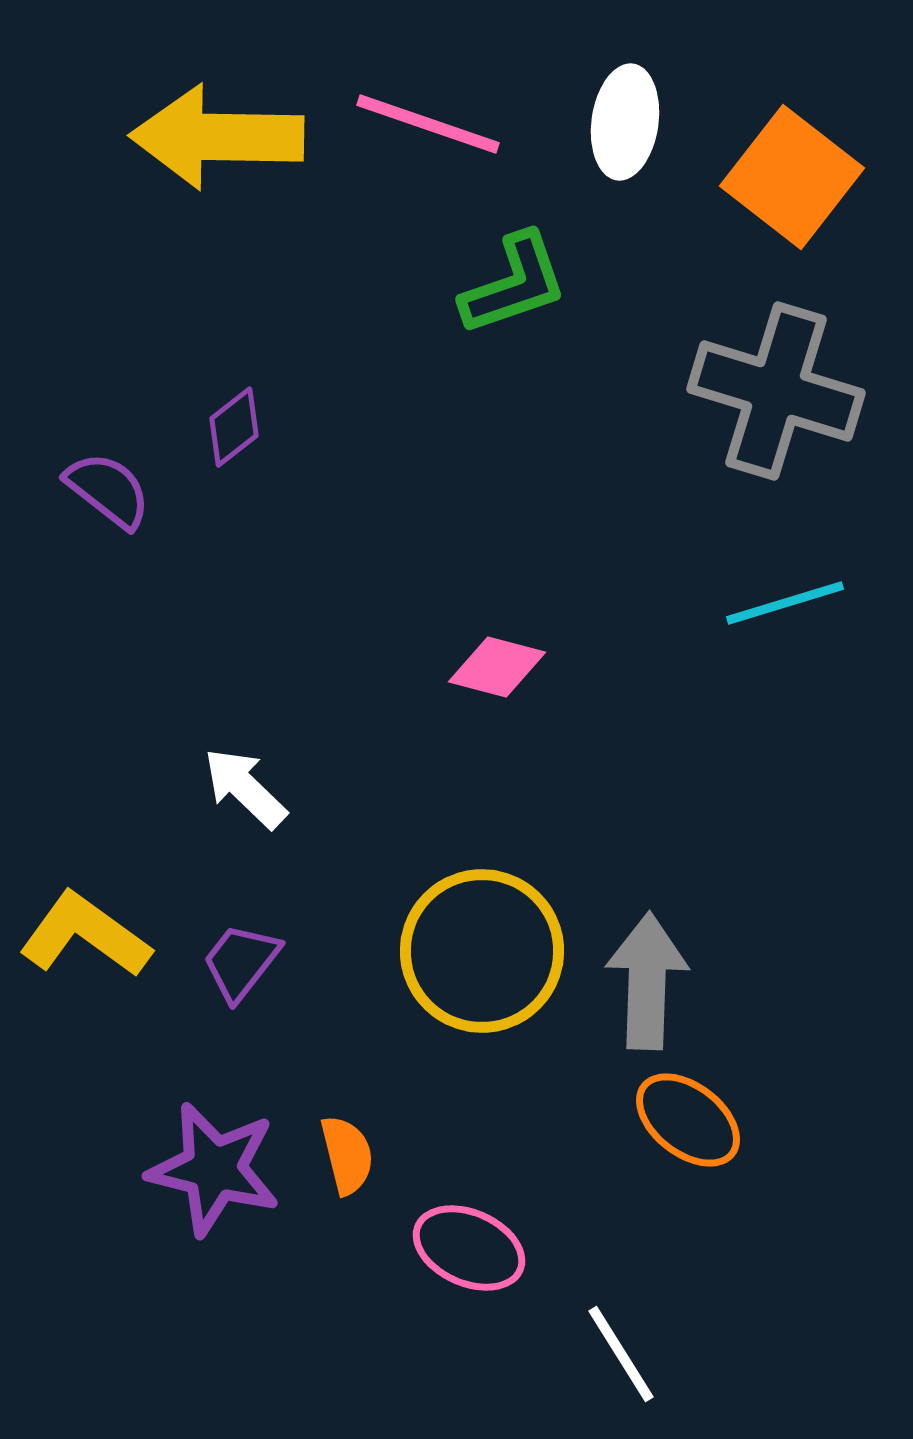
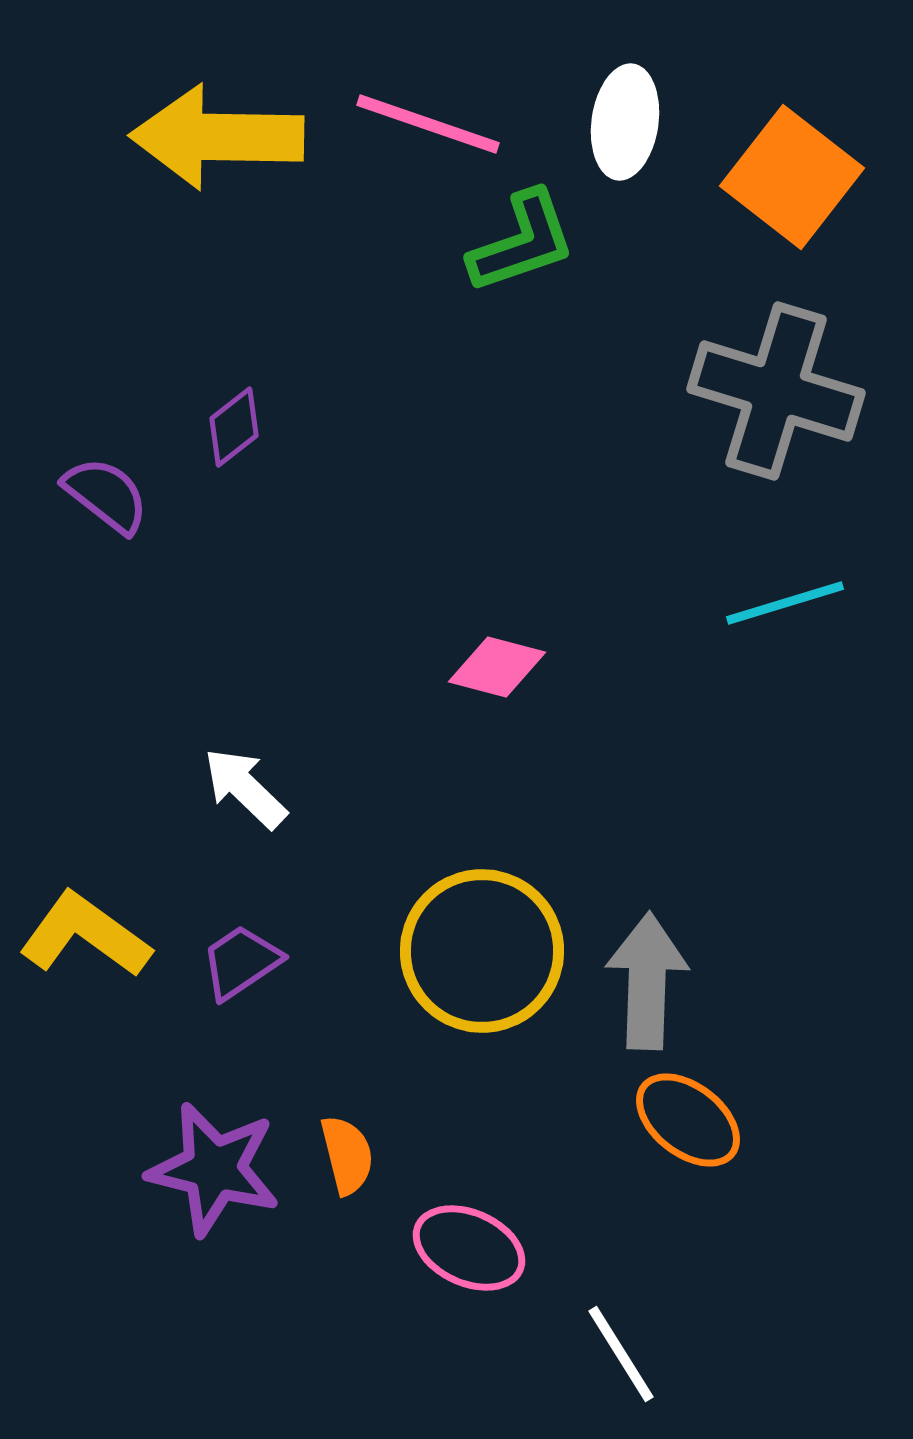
green L-shape: moved 8 px right, 42 px up
purple semicircle: moved 2 px left, 5 px down
purple trapezoid: rotated 18 degrees clockwise
